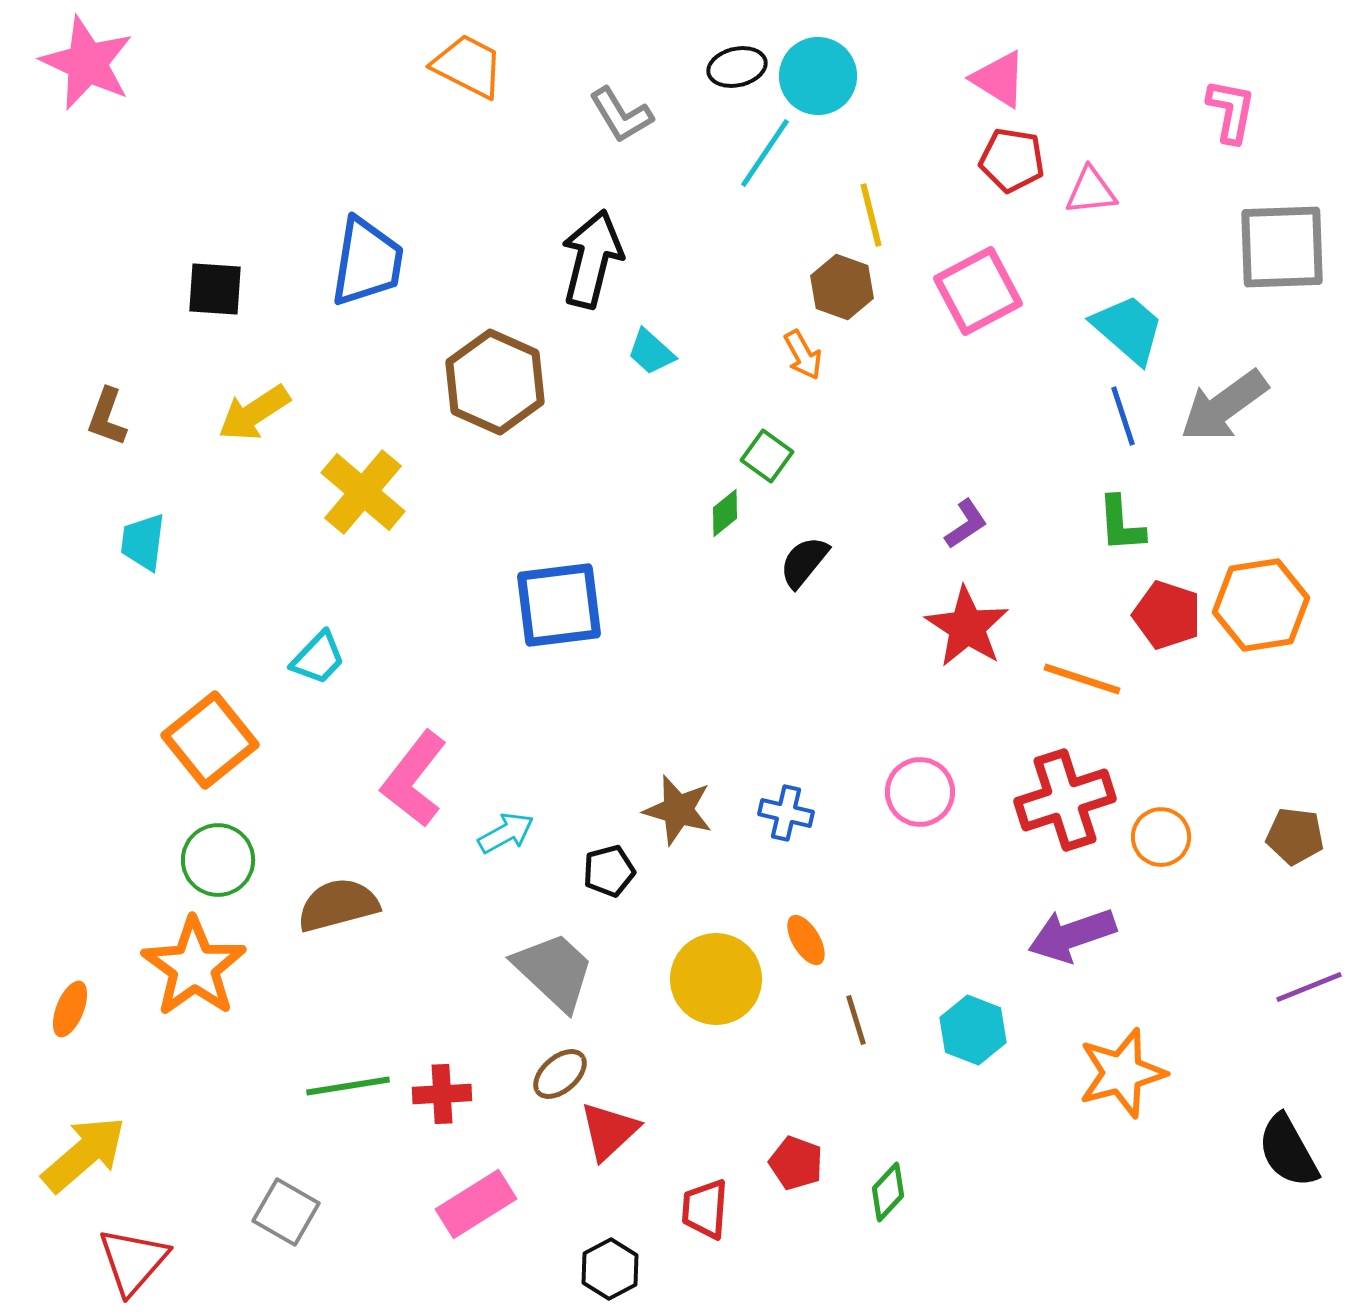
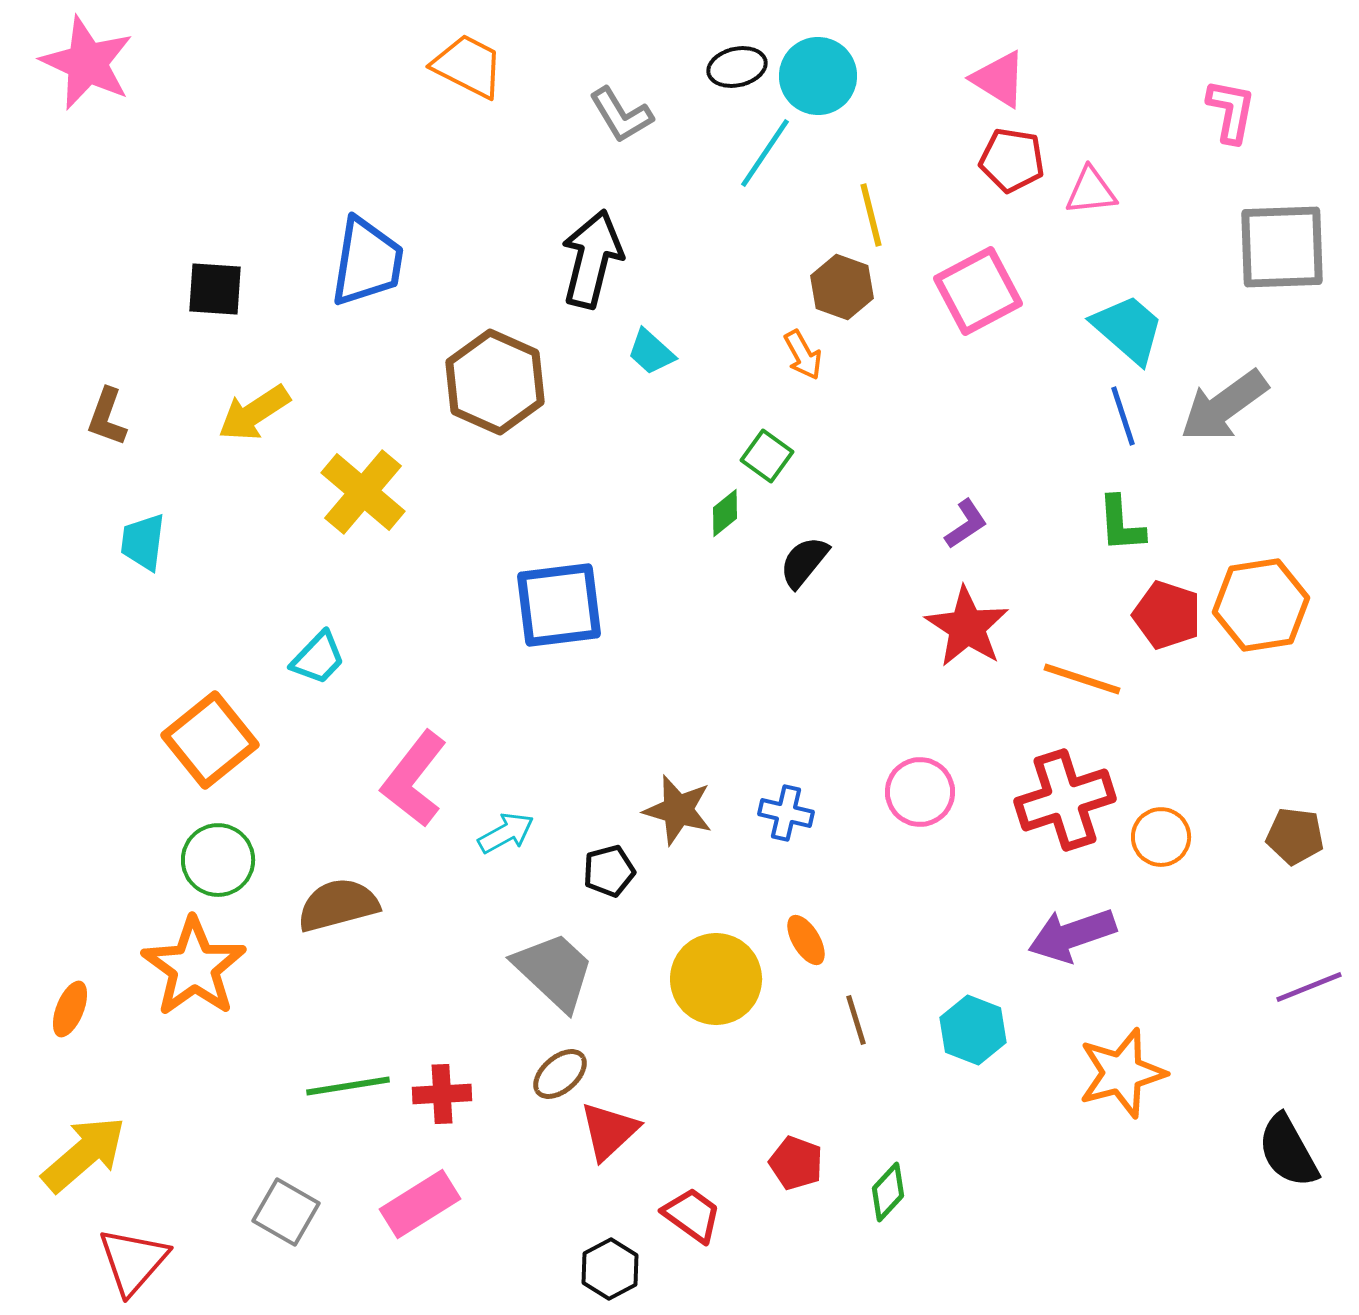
pink rectangle at (476, 1204): moved 56 px left
red trapezoid at (705, 1209): moved 13 px left, 6 px down; rotated 122 degrees clockwise
